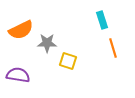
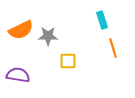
gray star: moved 1 px right, 7 px up
yellow square: rotated 18 degrees counterclockwise
